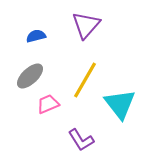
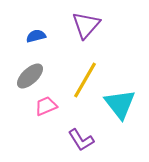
pink trapezoid: moved 2 px left, 2 px down
